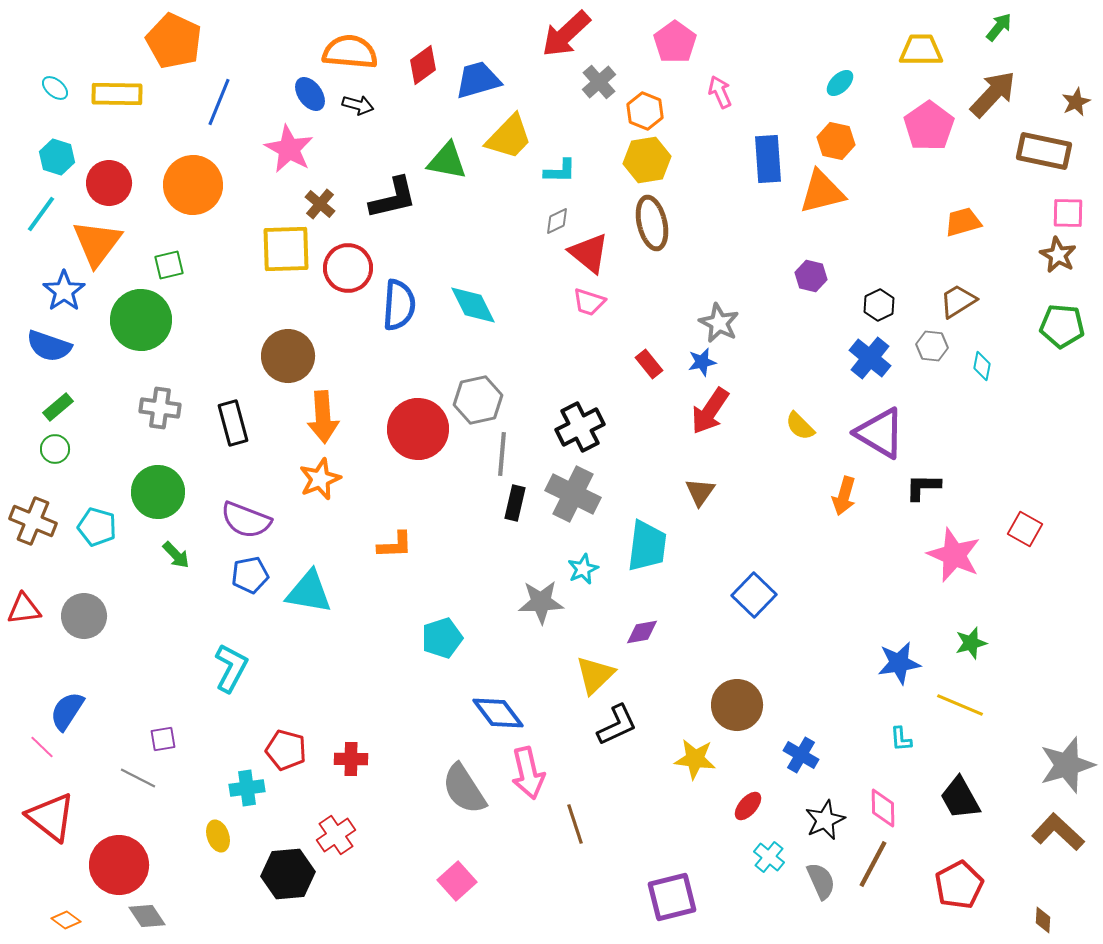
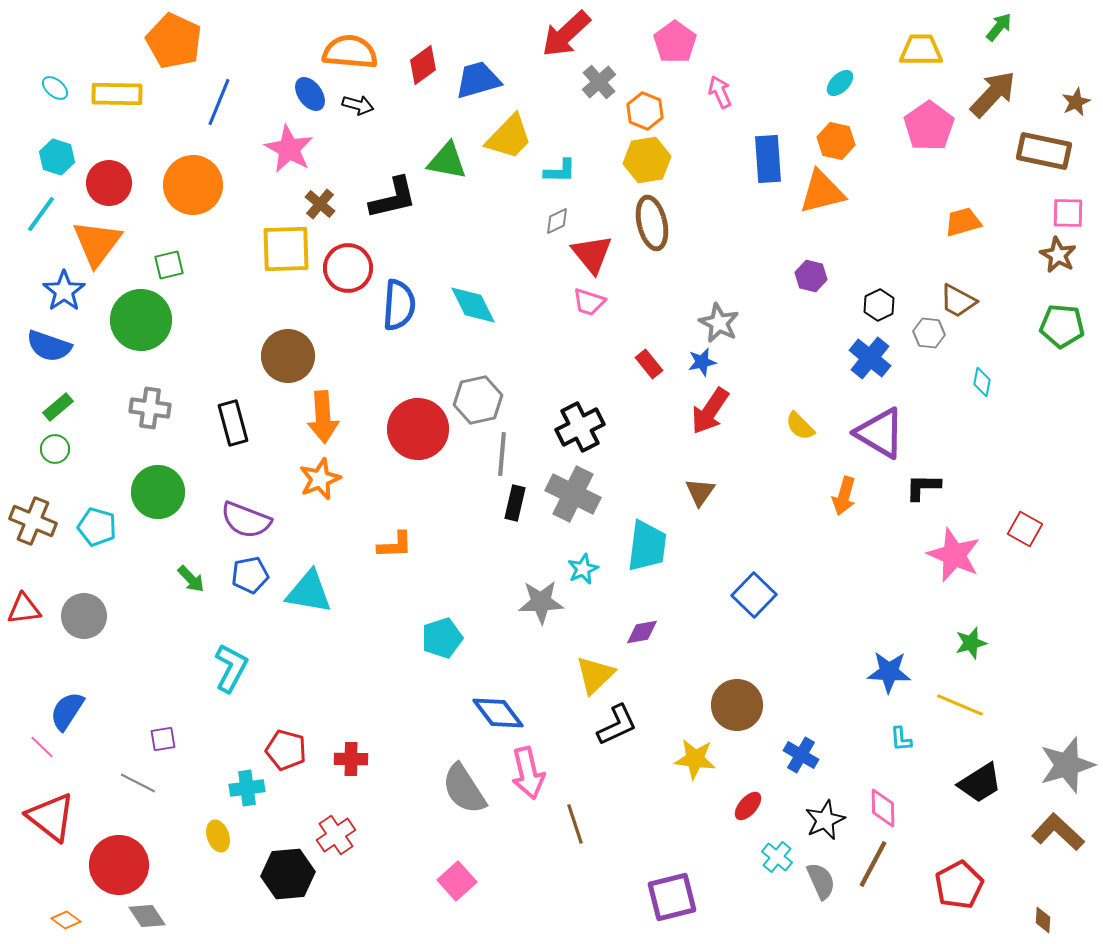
red triangle at (589, 253): moved 3 px right, 1 px down; rotated 12 degrees clockwise
brown trapezoid at (958, 301): rotated 120 degrees counterclockwise
gray hexagon at (932, 346): moved 3 px left, 13 px up
cyan diamond at (982, 366): moved 16 px down
gray cross at (160, 408): moved 10 px left
green arrow at (176, 555): moved 15 px right, 24 px down
blue star at (899, 663): moved 10 px left, 9 px down; rotated 12 degrees clockwise
gray line at (138, 778): moved 5 px down
black trapezoid at (960, 798): moved 20 px right, 15 px up; rotated 93 degrees counterclockwise
cyan cross at (769, 857): moved 8 px right
